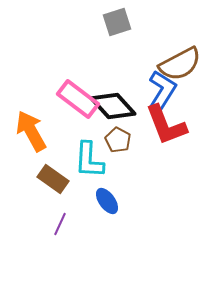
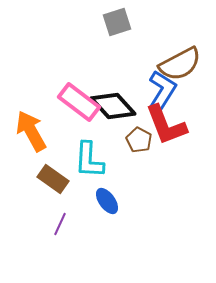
pink rectangle: moved 1 px right, 3 px down
brown pentagon: moved 21 px right
